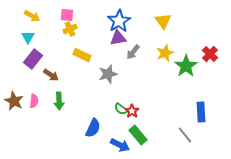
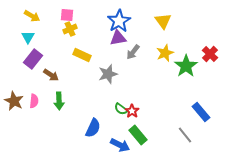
blue rectangle: rotated 36 degrees counterclockwise
